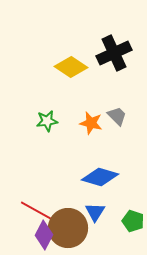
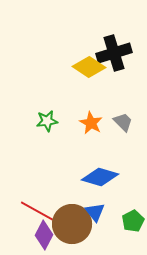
black cross: rotated 8 degrees clockwise
yellow diamond: moved 18 px right
gray trapezoid: moved 6 px right, 6 px down
orange star: rotated 15 degrees clockwise
blue triangle: rotated 10 degrees counterclockwise
green pentagon: rotated 25 degrees clockwise
brown circle: moved 4 px right, 4 px up
